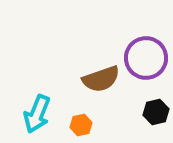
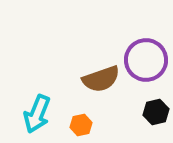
purple circle: moved 2 px down
